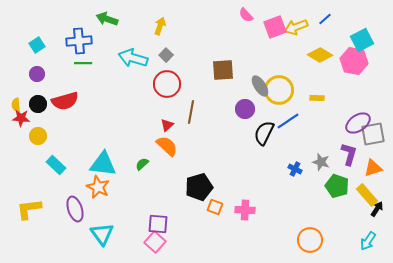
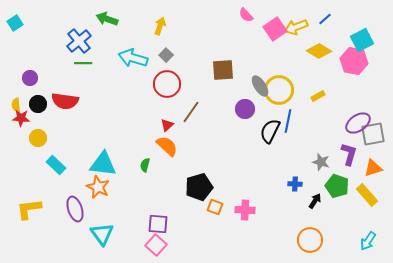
pink square at (275, 27): moved 2 px down; rotated 15 degrees counterclockwise
blue cross at (79, 41): rotated 35 degrees counterclockwise
cyan square at (37, 45): moved 22 px left, 22 px up
yellow diamond at (320, 55): moved 1 px left, 4 px up
purple circle at (37, 74): moved 7 px left, 4 px down
yellow rectangle at (317, 98): moved 1 px right, 2 px up; rotated 32 degrees counterclockwise
red semicircle at (65, 101): rotated 24 degrees clockwise
brown line at (191, 112): rotated 25 degrees clockwise
blue line at (288, 121): rotated 45 degrees counterclockwise
black semicircle at (264, 133): moved 6 px right, 2 px up
yellow circle at (38, 136): moved 2 px down
green semicircle at (142, 164): moved 3 px right, 1 px down; rotated 32 degrees counterclockwise
blue cross at (295, 169): moved 15 px down; rotated 24 degrees counterclockwise
black arrow at (377, 209): moved 62 px left, 8 px up
pink square at (155, 242): moved 1 px right, 3 px down
